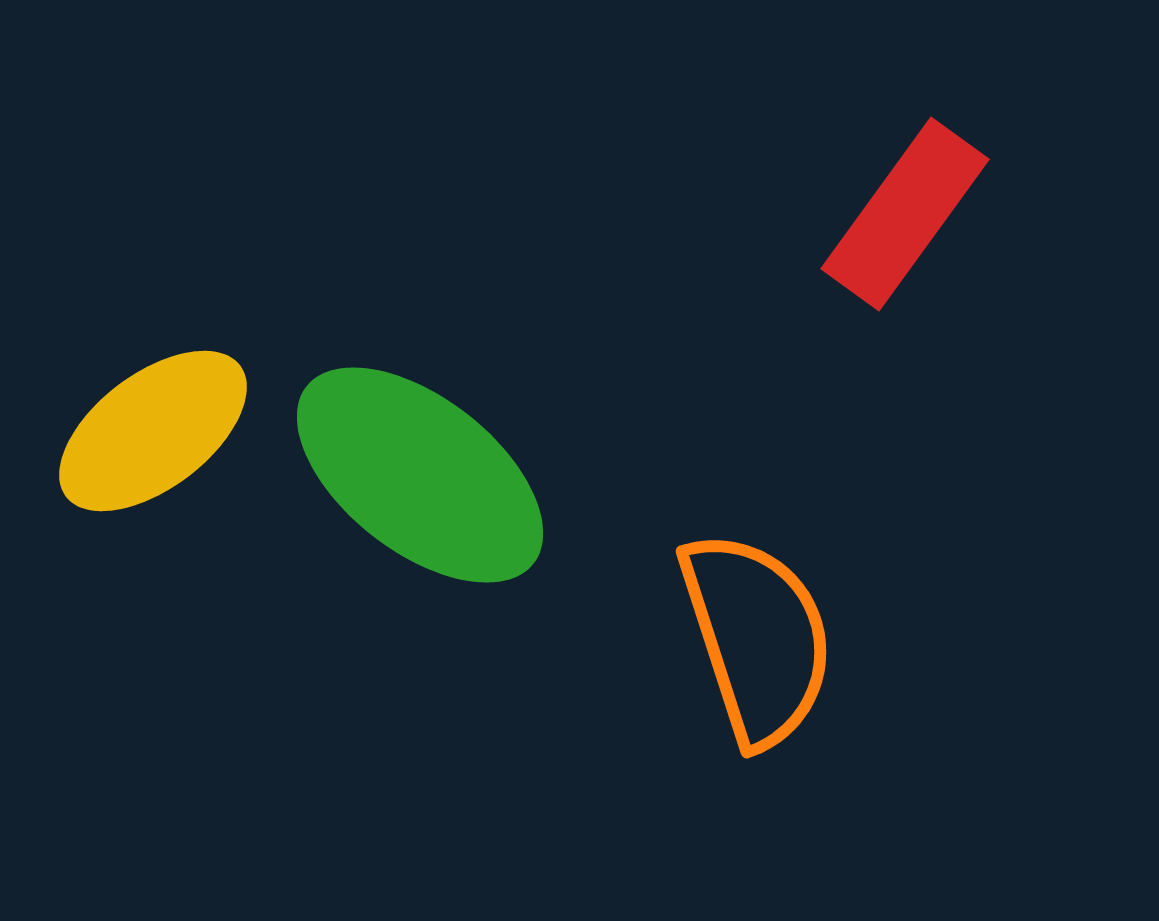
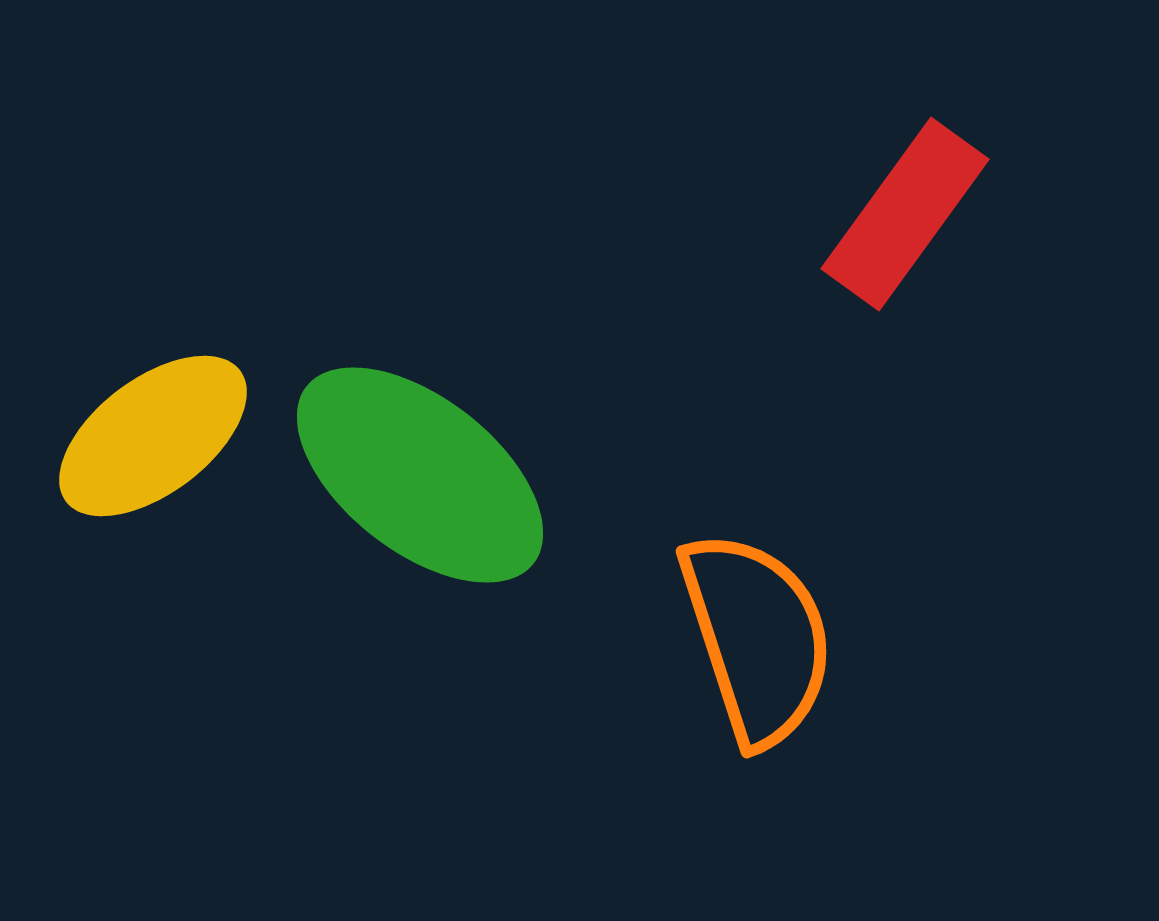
yellow ellipse: moved 5 px down
